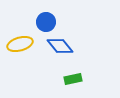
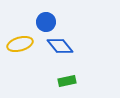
green rectangle: moved 6 px left, 2 px down
